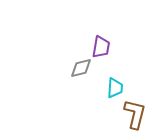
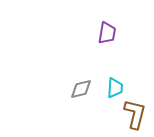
purple trapezoid: moved 6 px right, 14 px up
gray diamond: moved 21 px down
